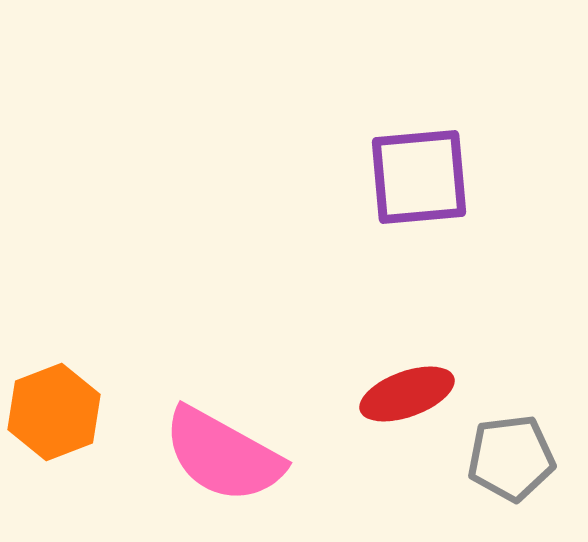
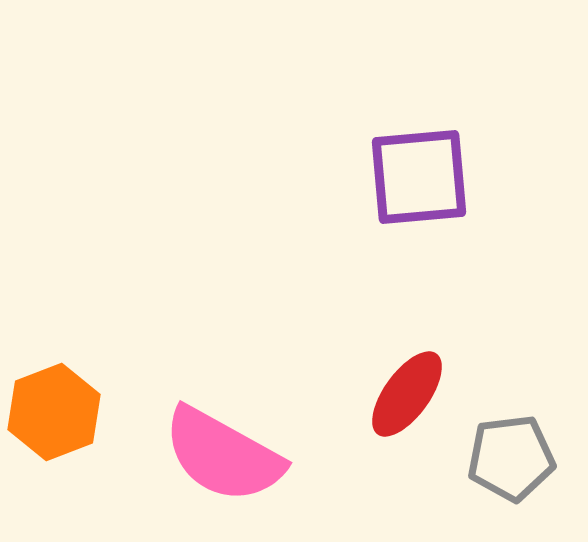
red ellipse: rotated 34 degrees counterclockwise
